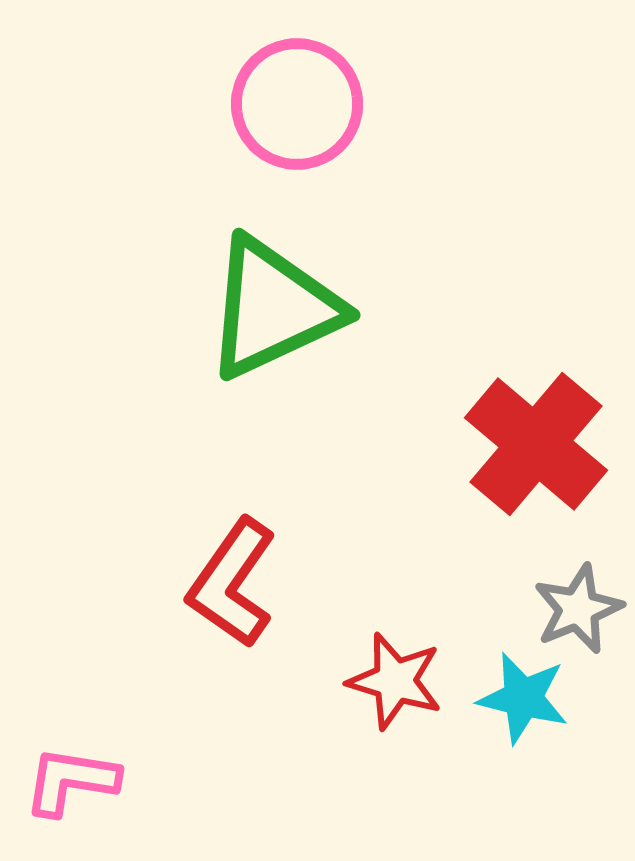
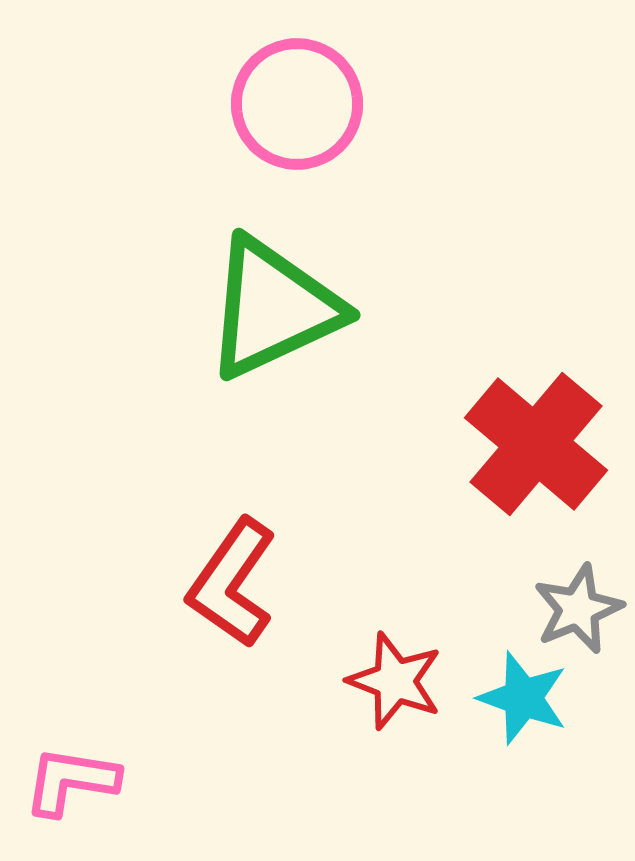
red star: rotated 4 degrees clockwise
cyan star: rotated 6 degrees clockwise
